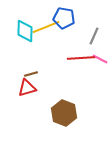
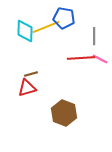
gray line: rotated 24 degrees counterclockwise
